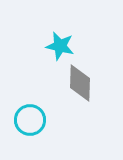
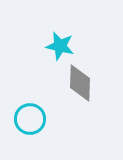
cyan circle: moved 1 px up
